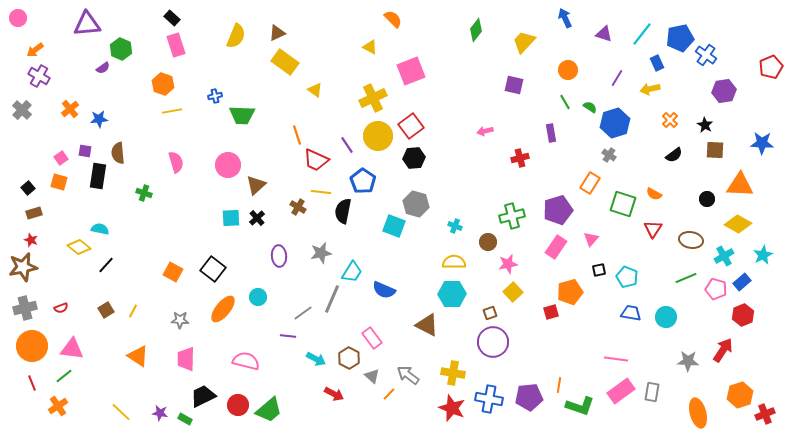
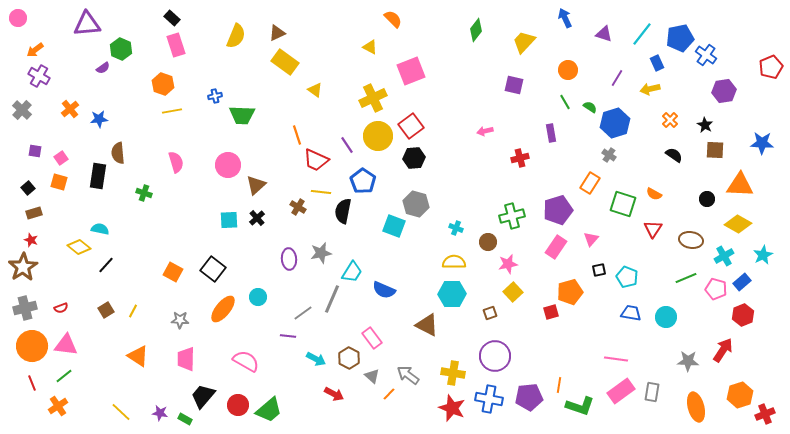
purple square at (85, 151): moved 50 px left
black semicircle at (674, 155): rotated 108 degrees counterclockwise
cyan square at (231, 218): moved 2 px left, 2 px down
cyan cross at (455, 226): moved 1 px right, 2 px down
purple ellipse at (279, 256): moved 10 px right, 3 px down
brown star at (23, 267): rotated 20 degrees counterclockwise
purple circle at (493, 342): moved 2 px right, 14 px down
pink triangle at (72, 349): moved 6 px left, 4 px up
pink semicircle at (246, 361): rotated 16 degrees clockwise
black trapezoid at (203, 396): rotated 24 degrees counterclockwise
orange ellipse at (698, 413): moved 2 px left, 6 px up
